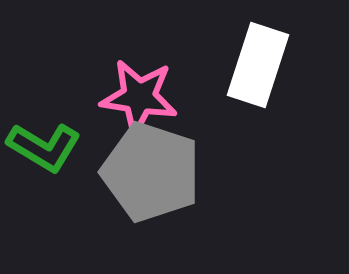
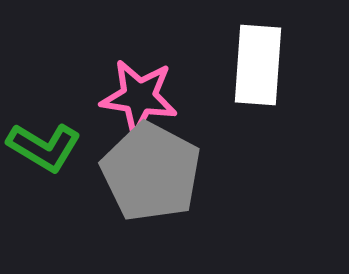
white rectangle: rotated 14 degrees counterclockwise
gray pentagon: rotated 10 degrees clockwise
